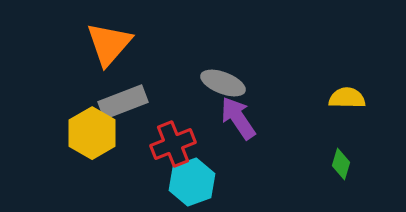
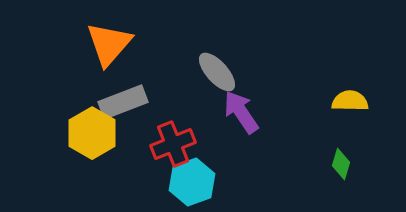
gray ellipse: moved 6 px left, 11 px up; rotated 27 degrees clockwise
yellow semicircle: moved 3 px right, 3 px down
purple arrow: moved 3 px right, 6 px up
